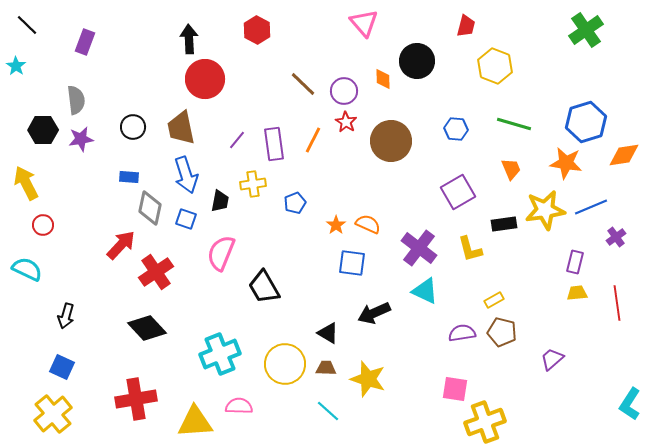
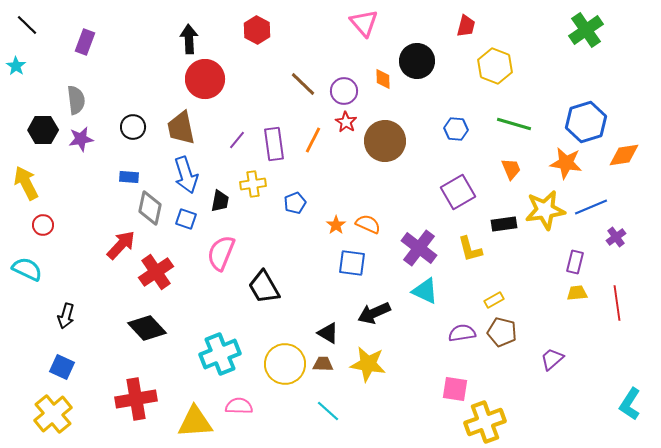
brown circle at (391, 141): moved 6 px left
brown trapezoid at (326, 368): moved 3 px left, 4 px up
yellow star at (368, 379): moved 15 px up; rotated 9 degrees counterclockwise
